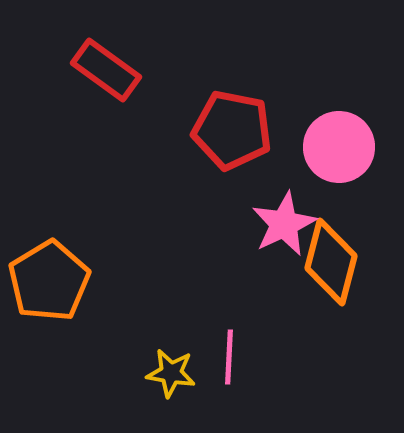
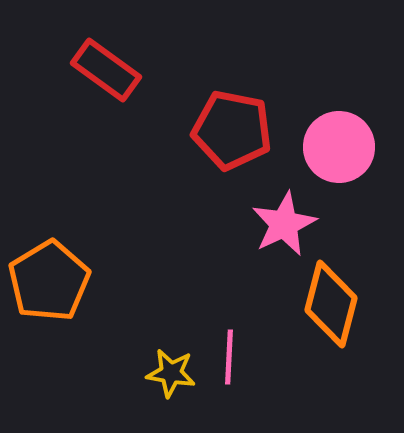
orange diamond: moved 42 px down
